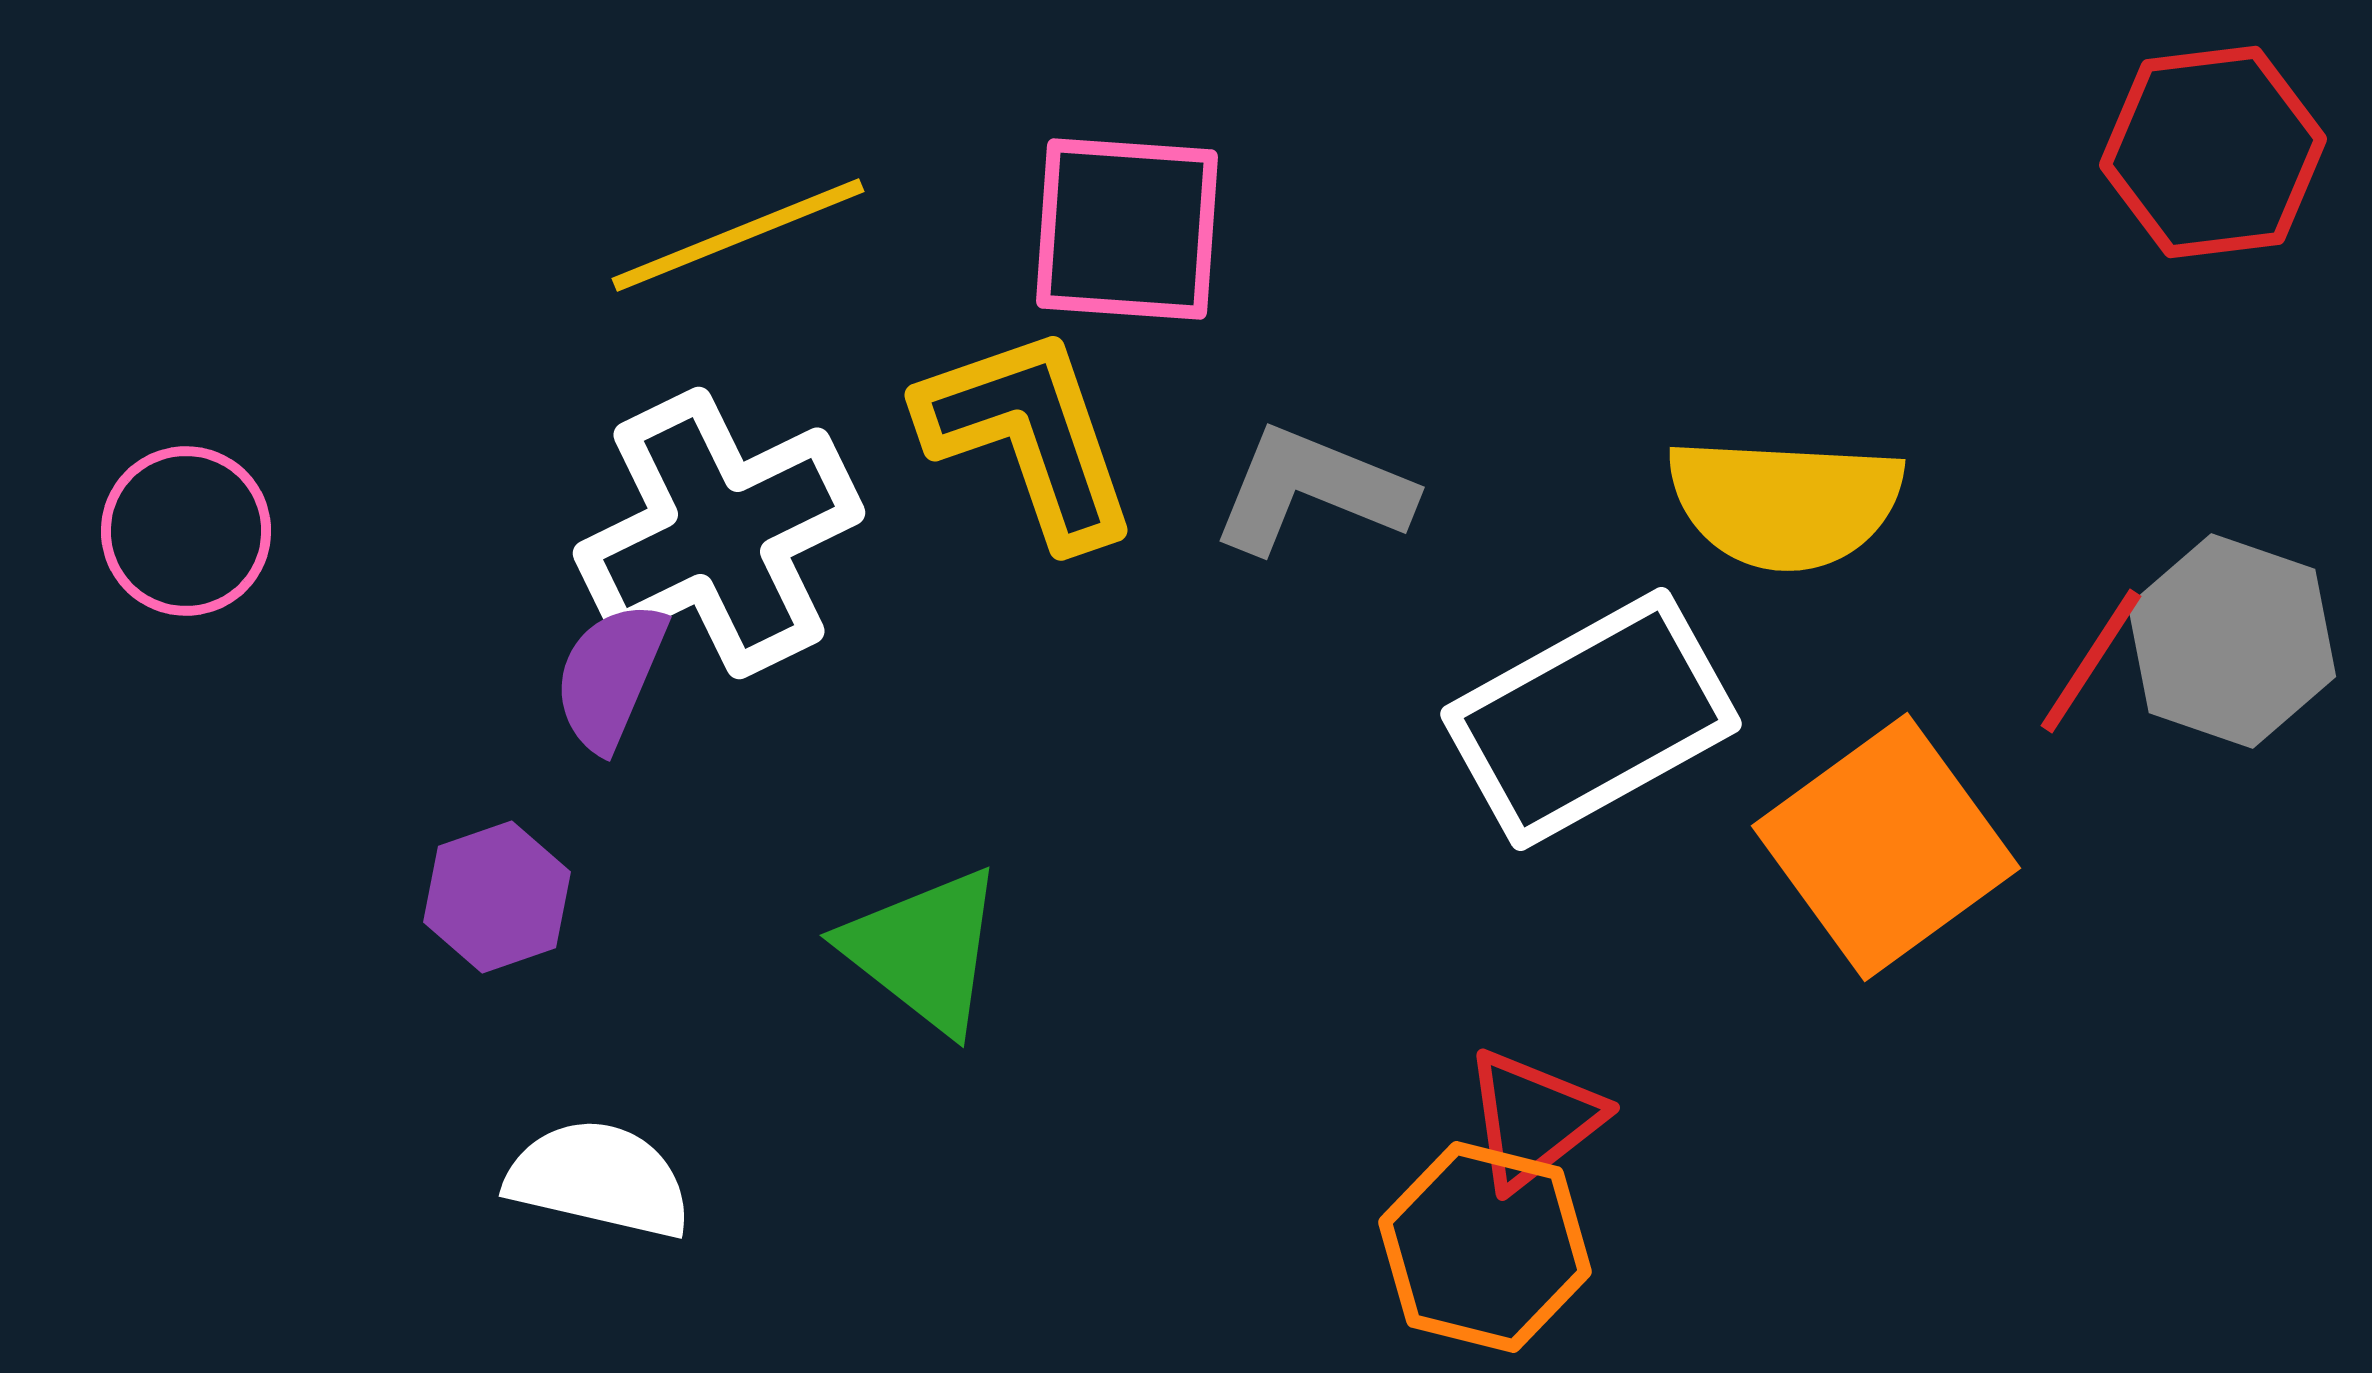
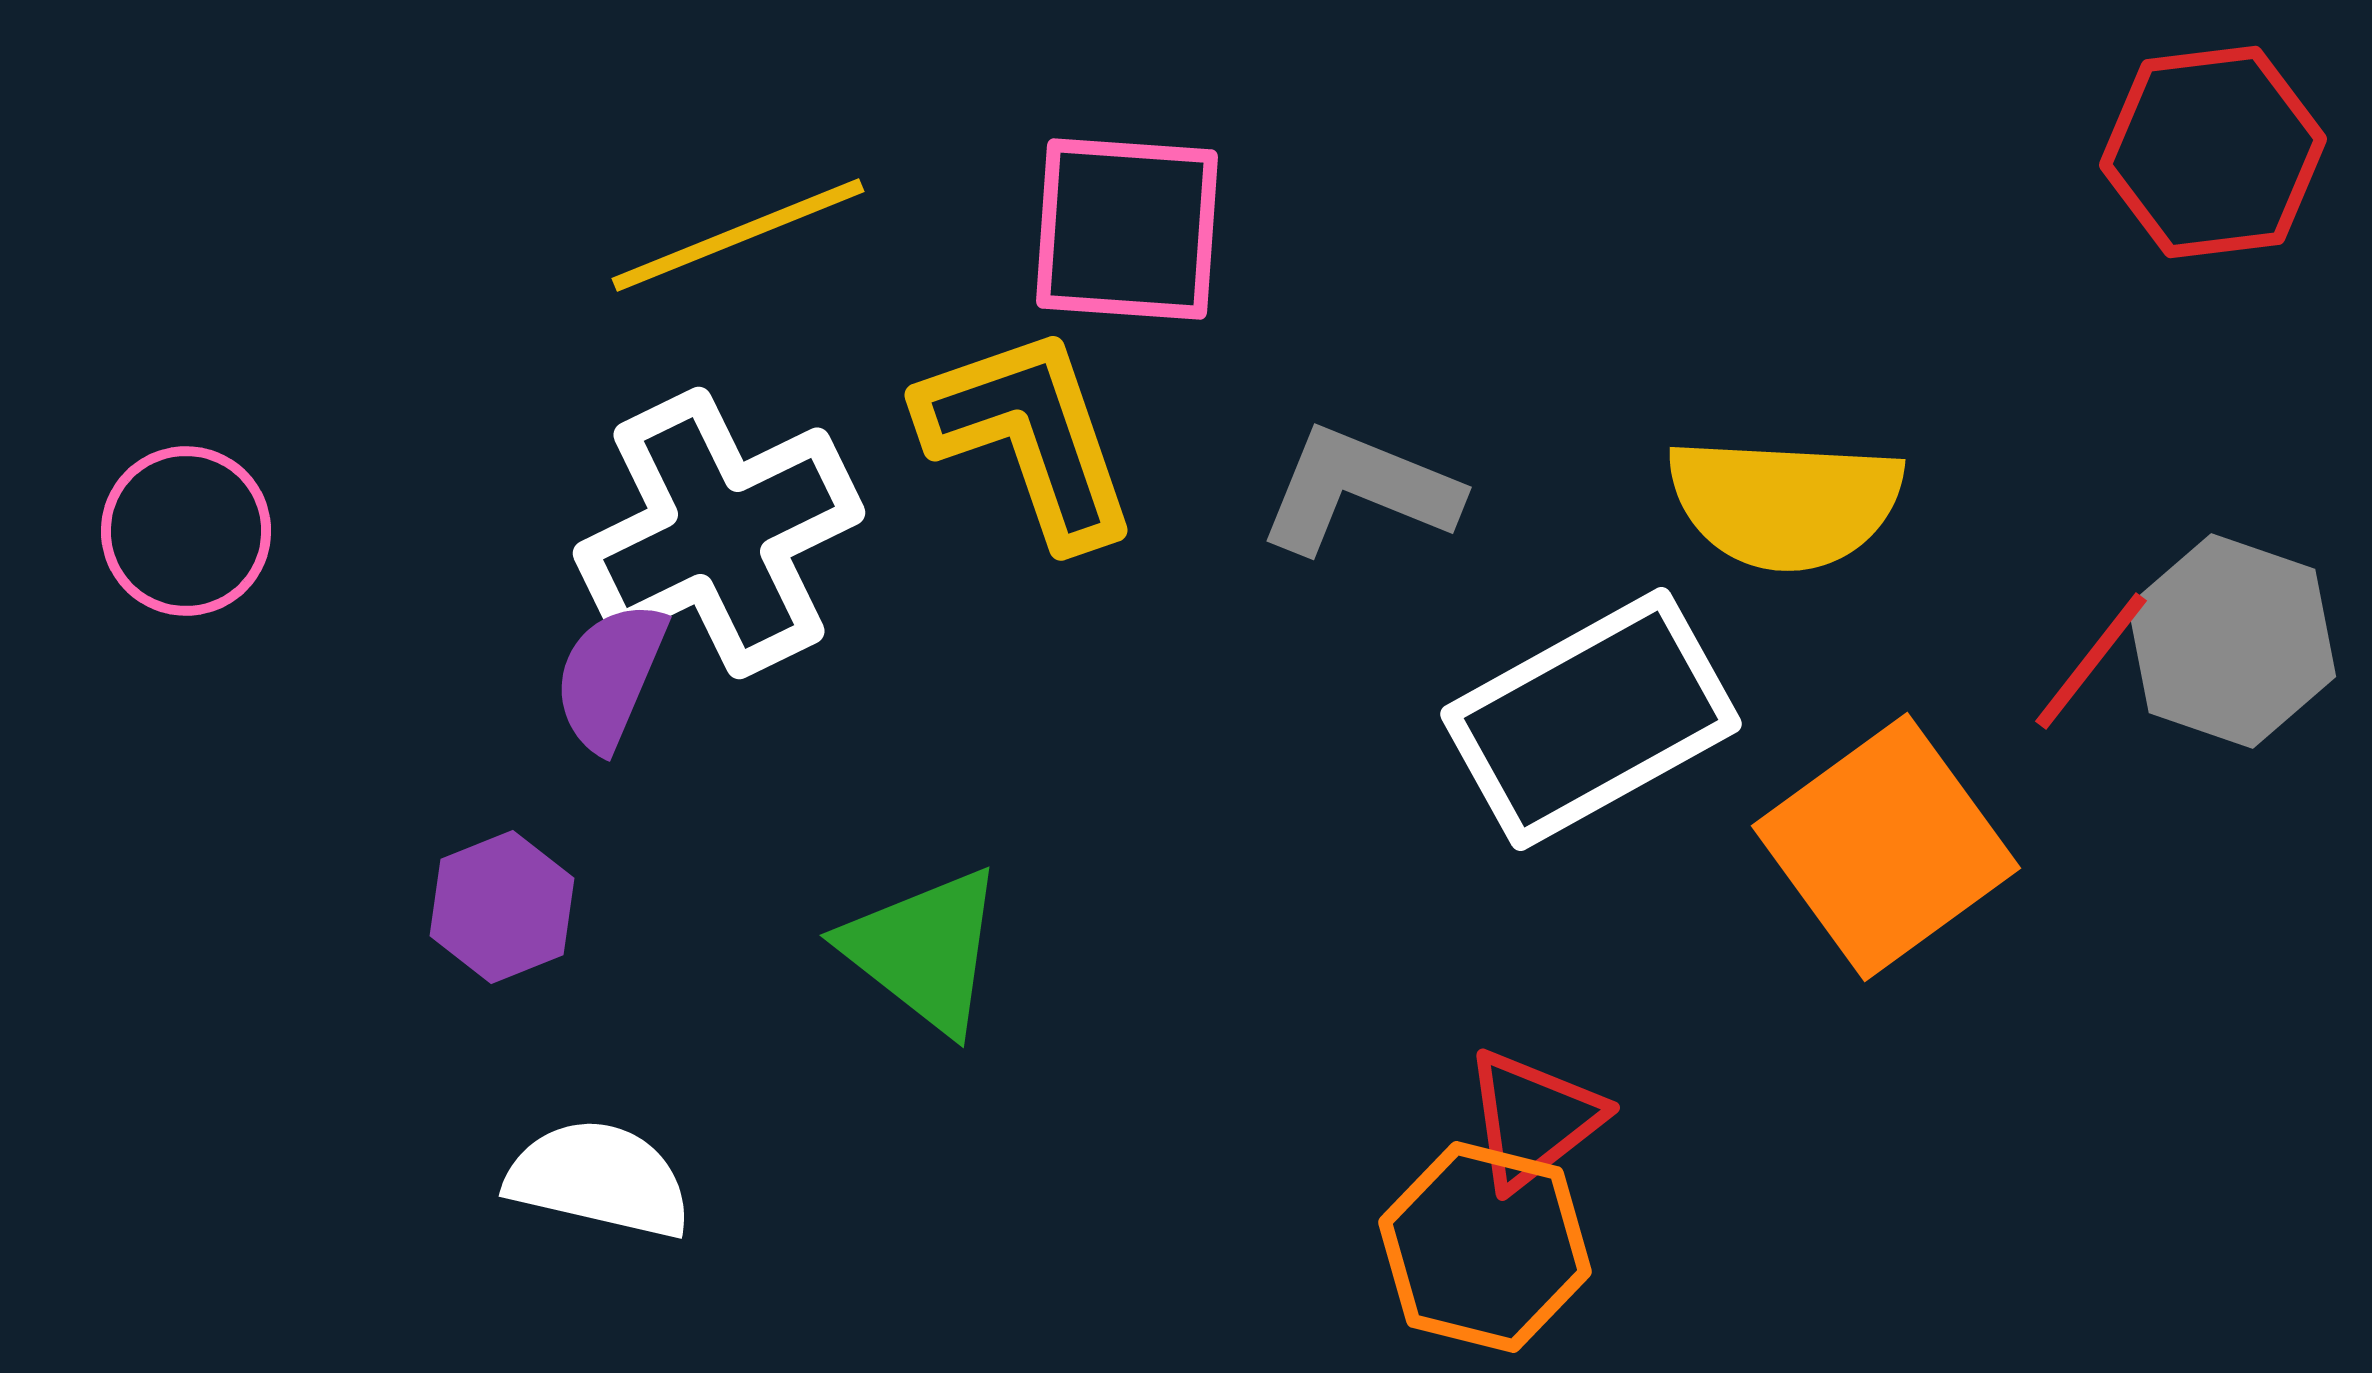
gray L-shape: moved 47 px right
red line: rotated 5 degrees clockwise
purple hexagon: moved 5 px right, 10 px down; rotated 3 degrees counterclockwise
